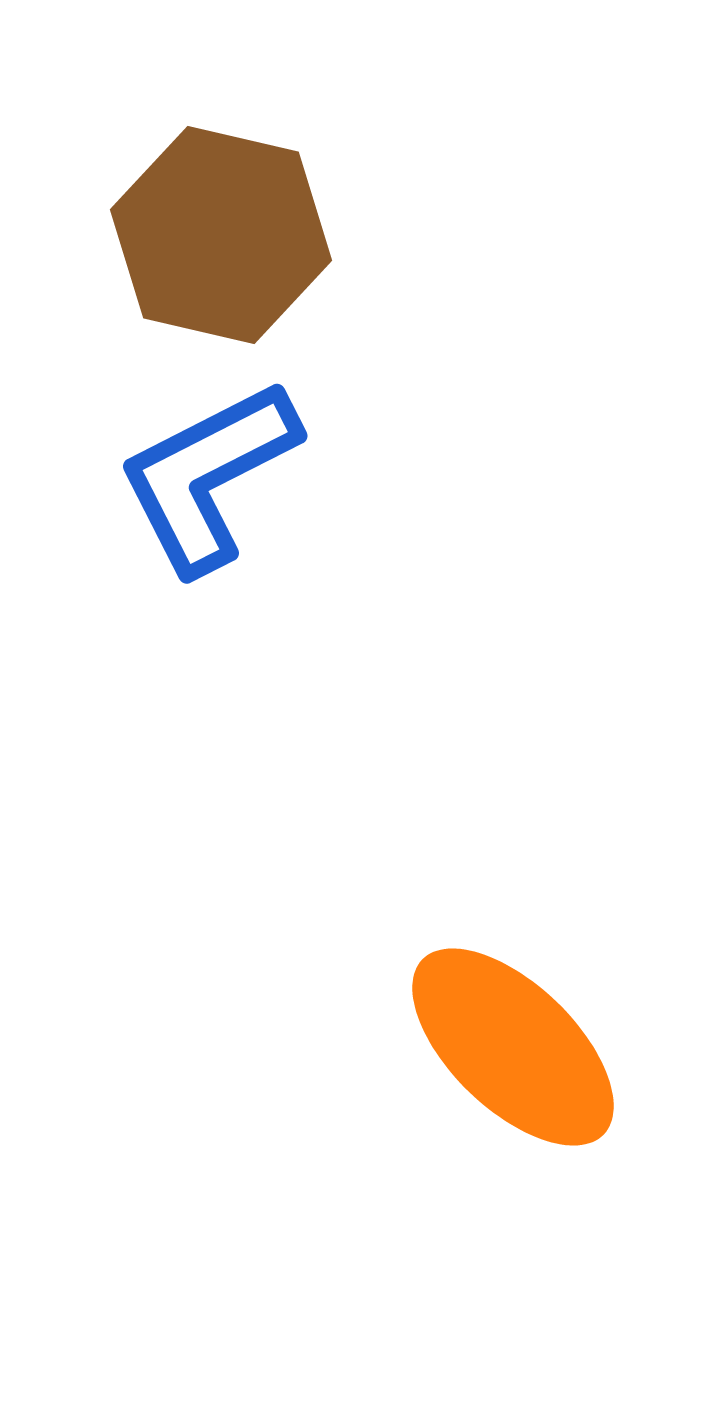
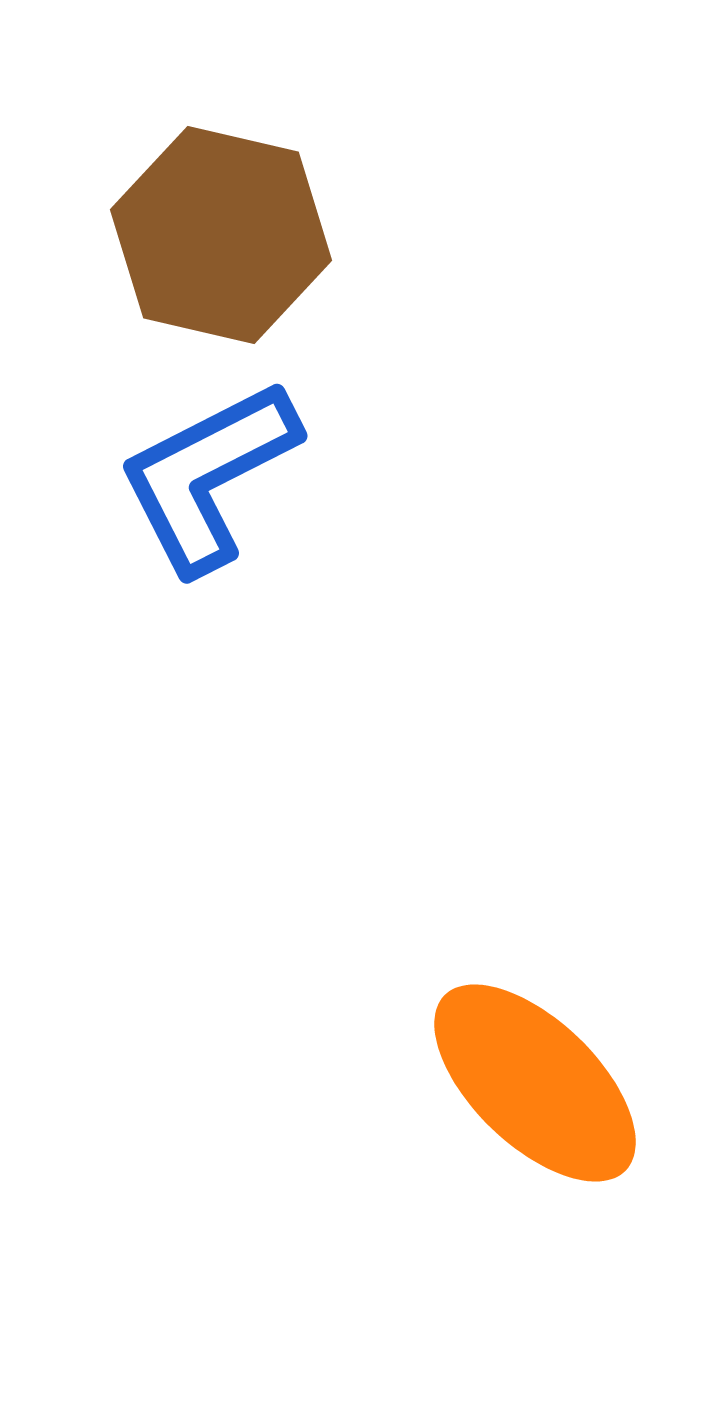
orange ellipse: moved 22 px right, 36 px down
